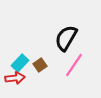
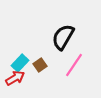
black semicircle: moved 3 px left, 1 px up
red arrow: rotated 24 degrees counterclockwise
